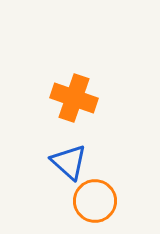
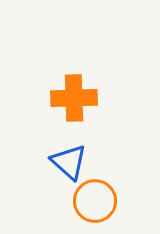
orange cross: rotated 21 degrees counterclockwise
